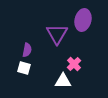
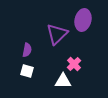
purple triangle: rotated 15 degrees clockwise
white square: moved 3 px right, 3 px down
